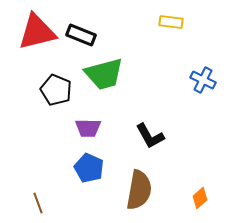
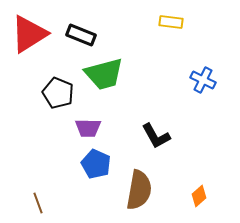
red triangle: moved 8 px left, 2 px down; rotated 18 degrees counterclockwise
black pentagon: moved 2 px right, 3 px down
black L-shape: moved 6 px right
blue pentagon: moved 7 px right, 4 px up
orange diamond: moved 1 px left, 2 px up
